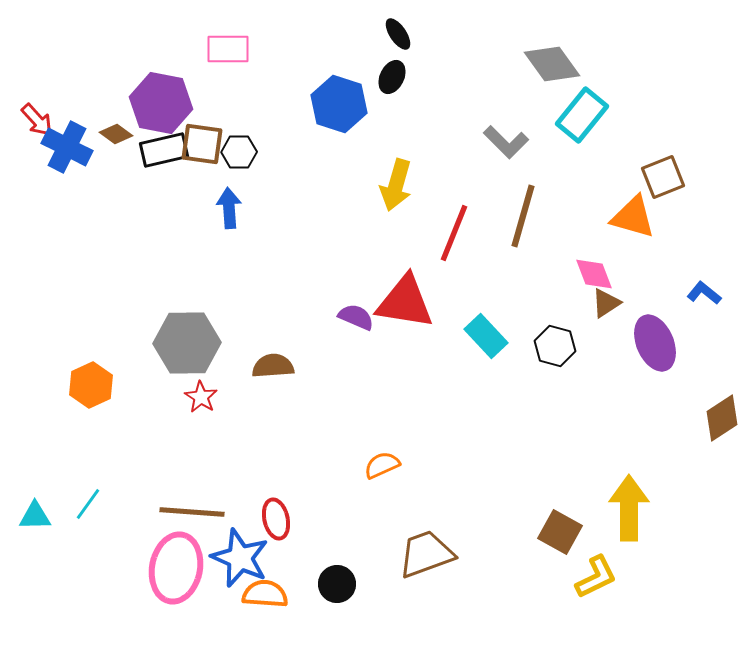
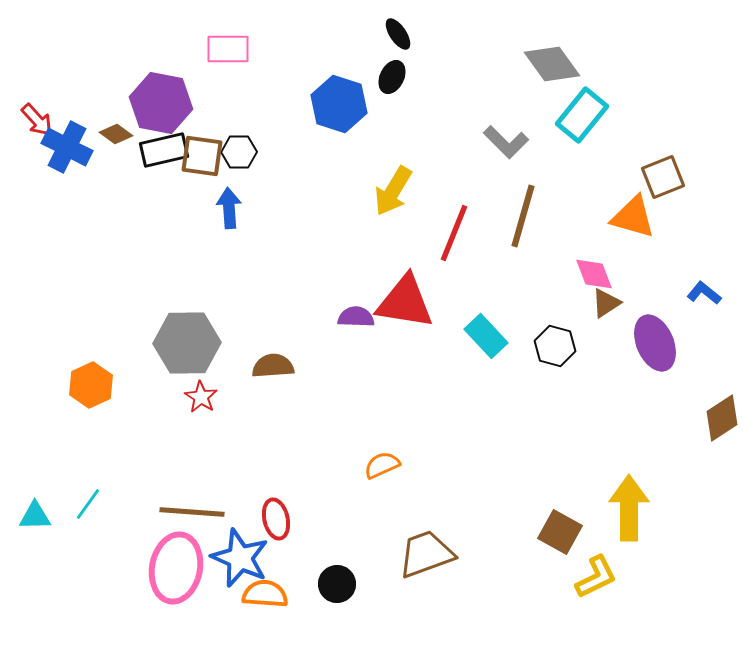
brown square at (202, 144): moved 12 px down
yellow arrow at (396, 185): moved 3 px left, 6 px down; rotated 15 degrees clockwise
purple semicircle at (356, 317): rotated 21 degrees counterclockwise
